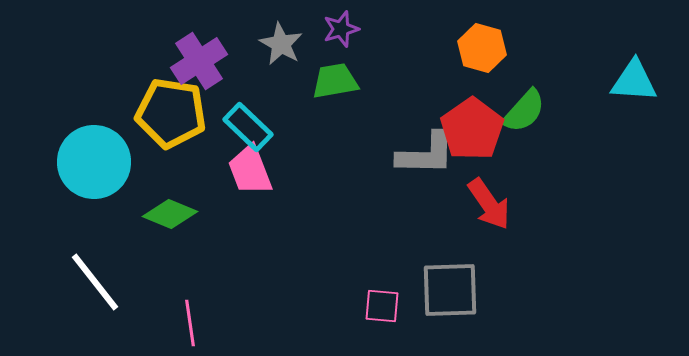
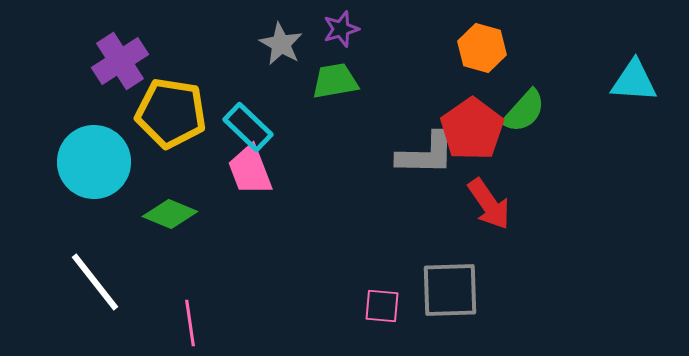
purple cross: moved 79 px left
